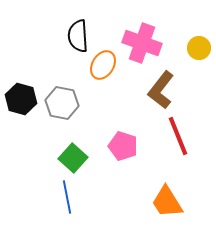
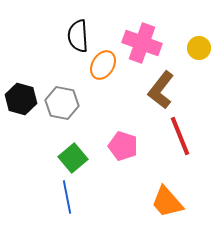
red line: moved 2 px right
green square: rotated 8 degrees clockwise
orange trapezoid: rotated 9 degrees counterclockwise
